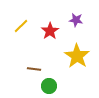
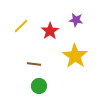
yellow star: moved 2 px left
brown line: moved 5 px up
green circle: moved 10 px left
